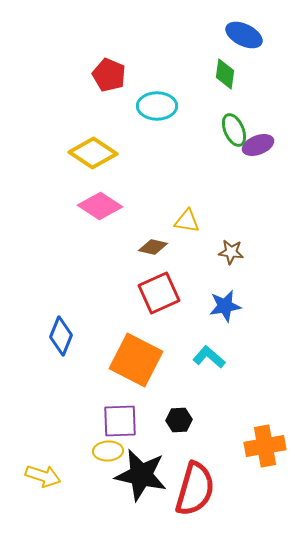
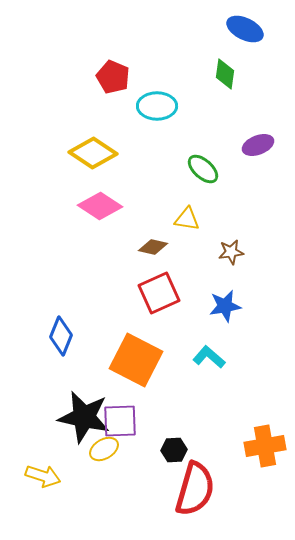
blue ellipse: moved 1 px right, 6 px up
red pentagon: moved 4 px right, 2 px down
green ellipse: moved 31 px left, 39 px down; rotated 24 degrees counterclockwise
yellow triangle: moved 2 px up
brown star: rotated 15 degrees counterclockwise
black hexagon: moved 5 px left, 30 px down
yellow ellipse: moved 4 px left, 2 px up; rotated 28 degrees counterclockwise
black star: moved 57 px left, 58 px up
